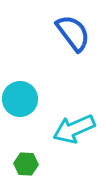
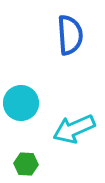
blue semicircle: moved 3 px left, 2 px down; rotated 33 degrees clockwise
cyan circle: moved 1 px right, 4 px down
